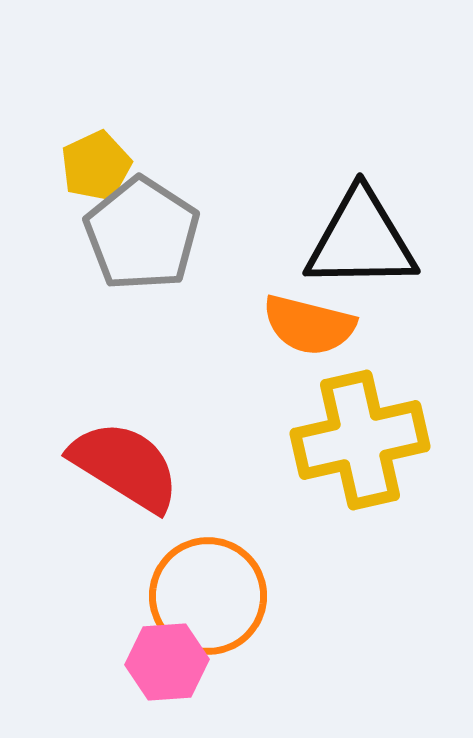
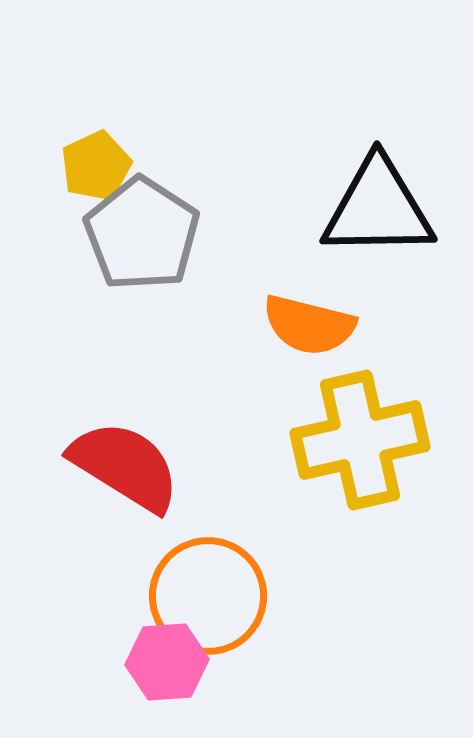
black triangle: moved 17 px right, 32 px up
